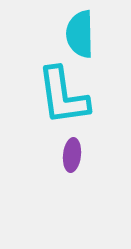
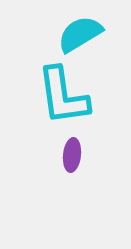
cyan semicircle: rotated 60 degrees clockwise
